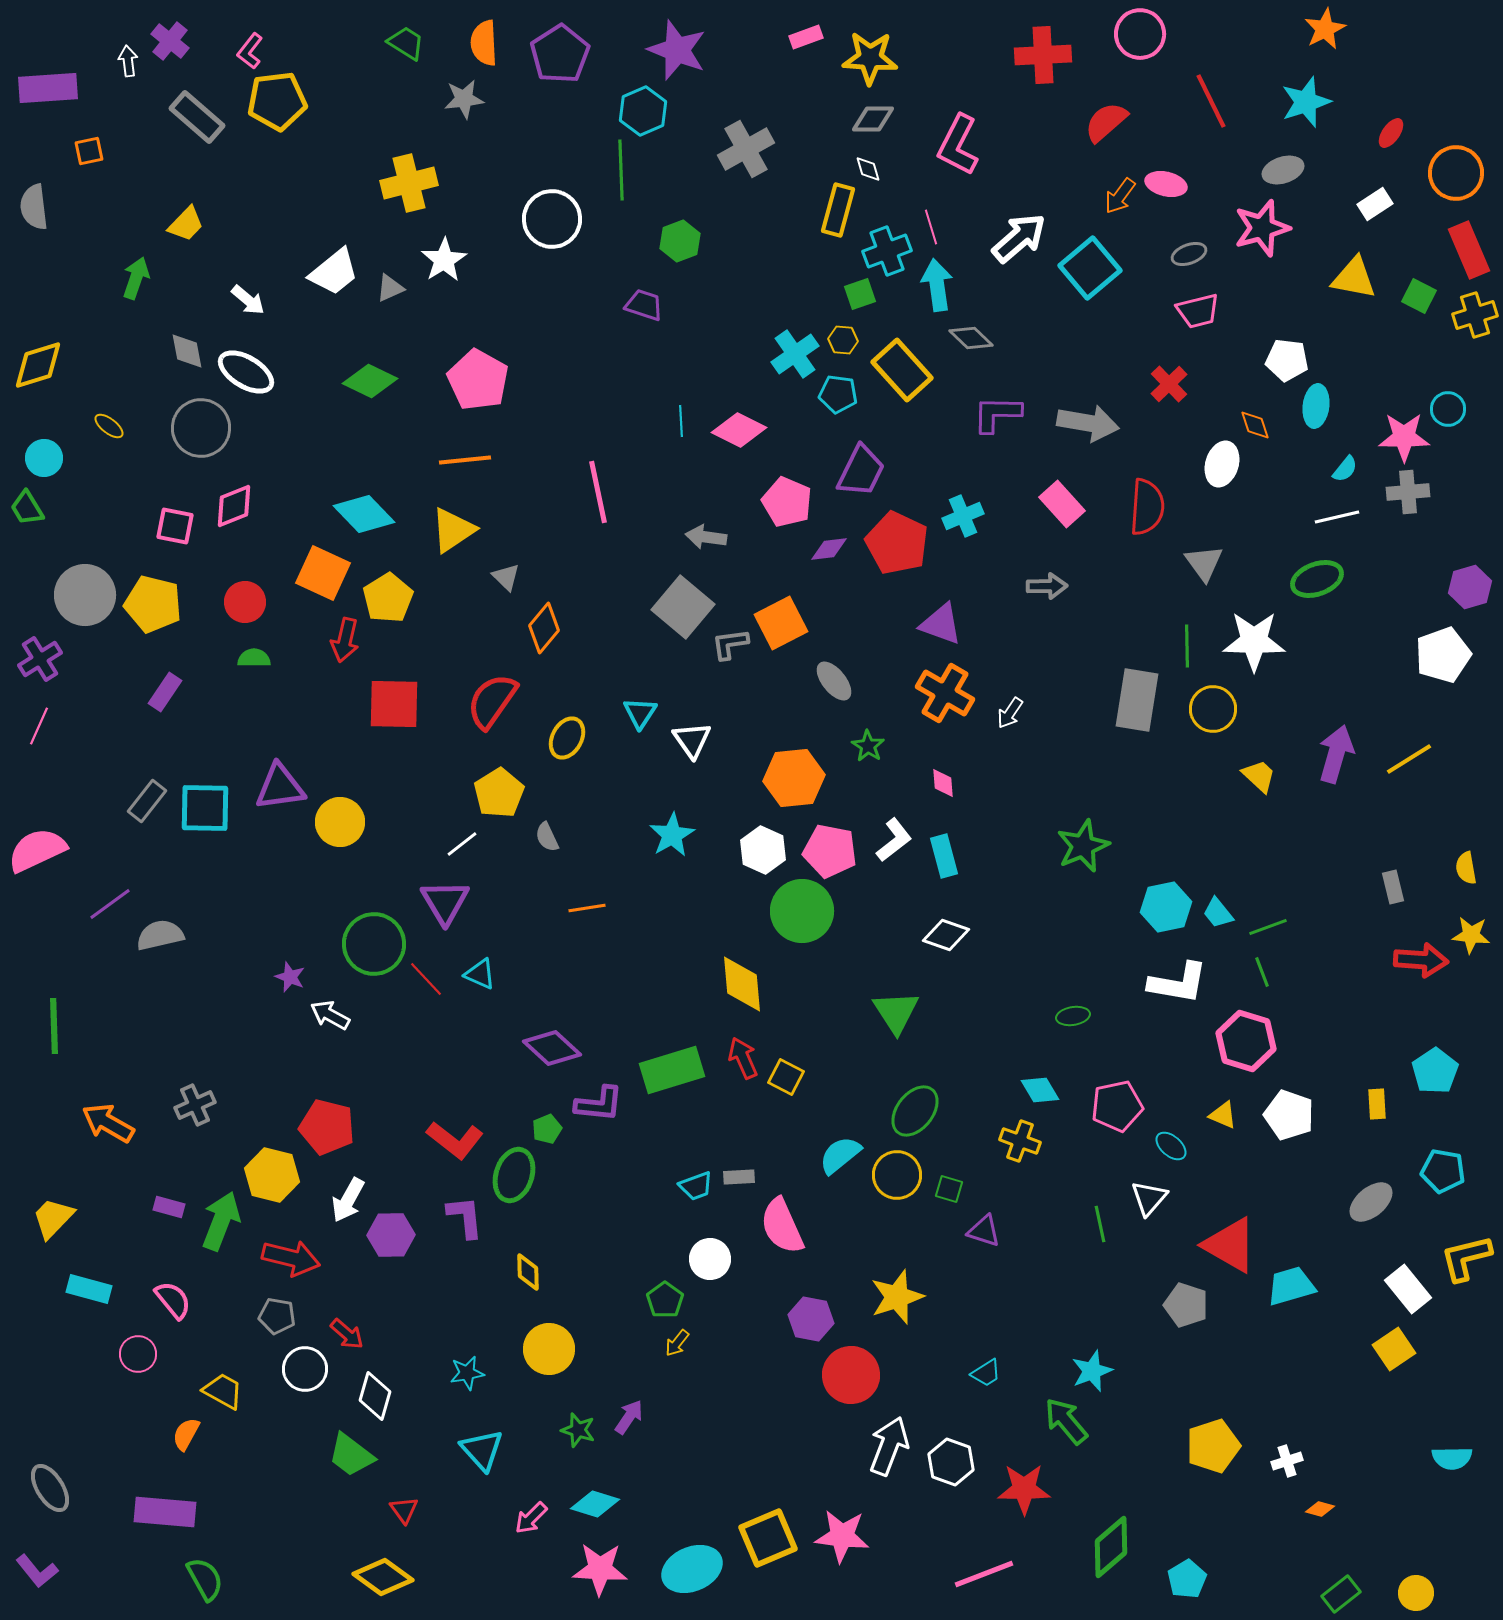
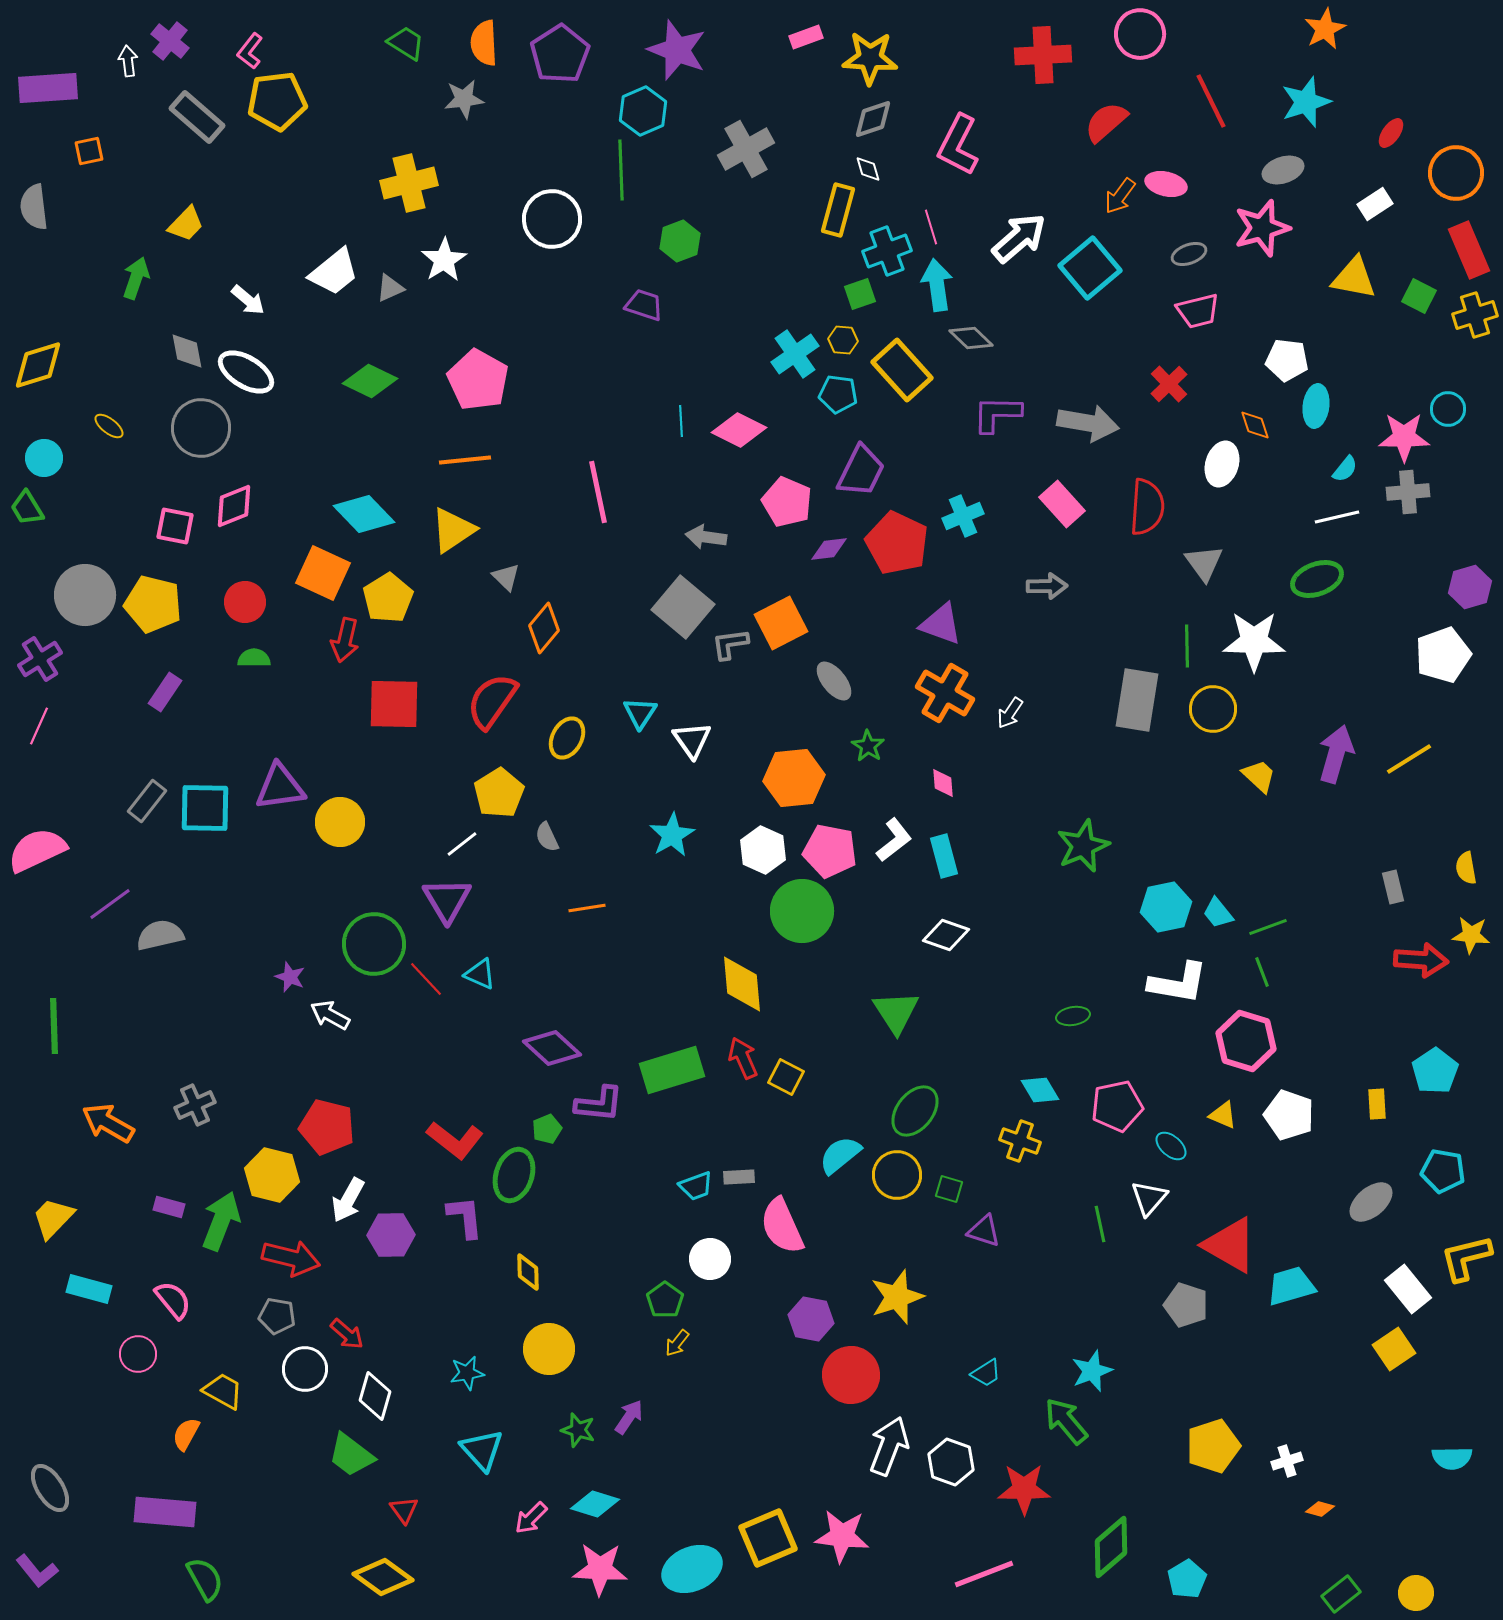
gray diamond at (873, 119): rotated 18 degrees counterclockwise
purple triangle at (445, 902): moved 2 px right, 2 px up
